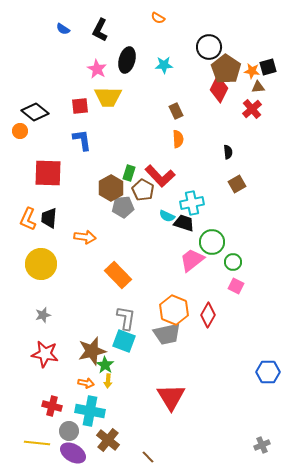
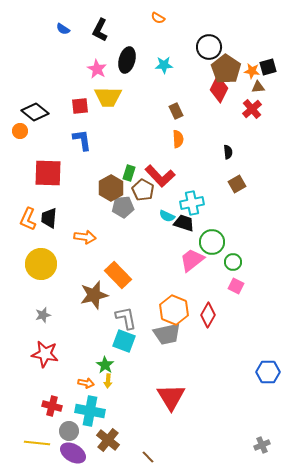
gray L-shape at (126, 318): rotated 20 degrees counterclockwise
brown star at (92, 351): moved 2 px right, 56 px up
